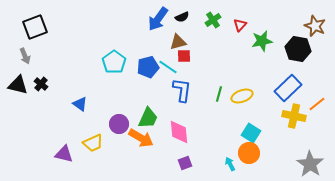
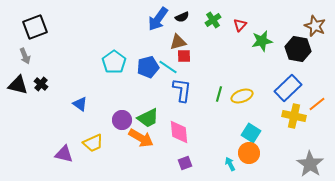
green trapezoid: rotated 40 degrees clockwise
purple circle: moved 3 px right, 4 px up
